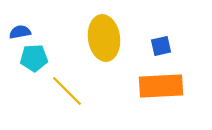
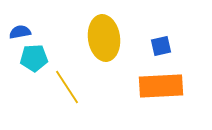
yellow line: moved 4 px up; rotated 12 degrees clockwise
